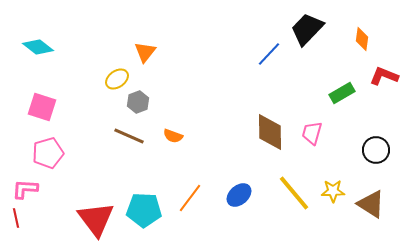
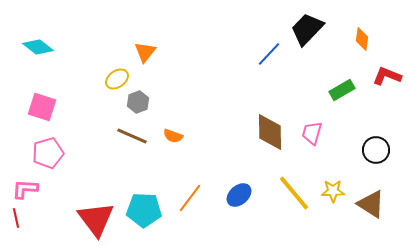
red L-shape: moved 3 px right
green rectangle: moved 3 px up
brown line: moved 3 px right
